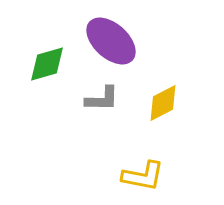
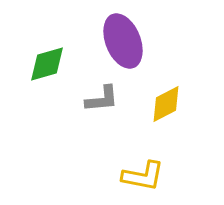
purple ellipse: moved 12 px right; rotated 26 degrees clockwise
gray L-shape: rotated 6 degrees counterclockwise
yellow diamond: moved 3 px right, 1 px down
